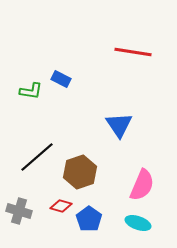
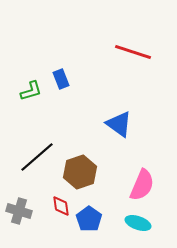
red line: rotated 9 degrees clockwise
blue rectangle: rotated 42 degrees clockwise
green L-shape: rotated 25 degrees counterclockwise
blue triangle: moved 1 px up; rotated 20 degrees counterclockwise
red diamond: rotated 65 degrees clockwise
